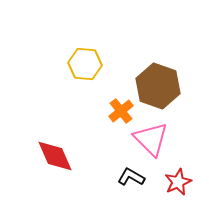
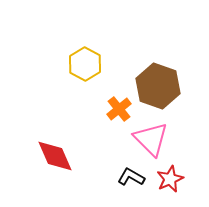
yellow hexagon: rotated 24 degrees clockwise
orange cross: moved 2 px left, 2 px up
red star: moved 8 px left, 3 px up
